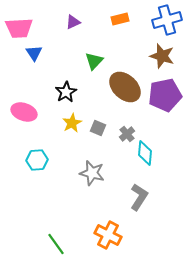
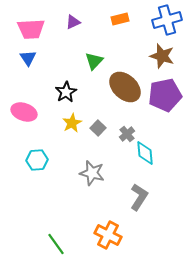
pink trapezoid: moved 12 px right, 1 px down
blue triangle: moved 6 px left, 5 px down
gray square: rotated 21 degrees clockwise
cyan diamond: rotated 10 degrees counterclockwise
